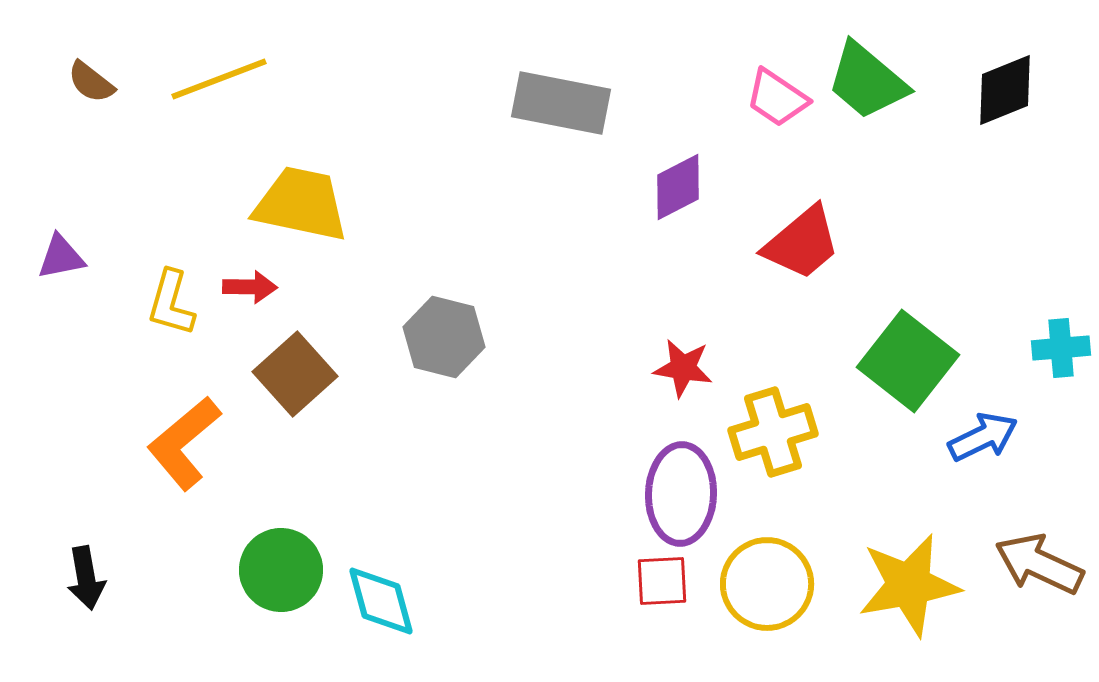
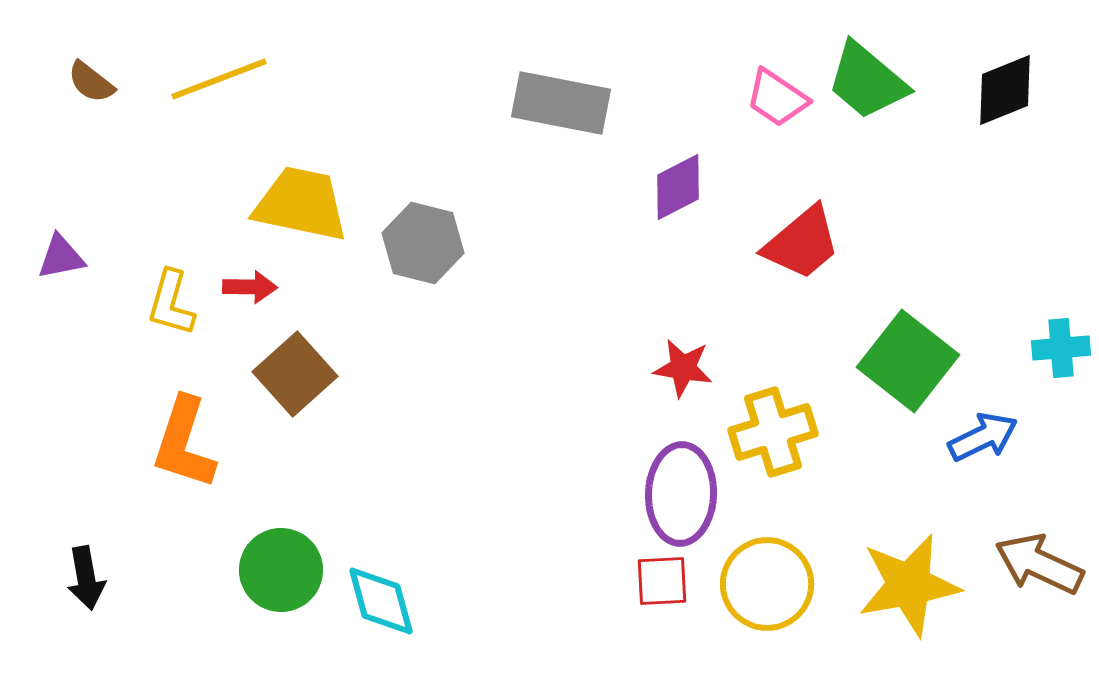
gray hexagon: moved 21 px left, 94 px up
orange L-shape: rotated 32 degrees counterclockwise
